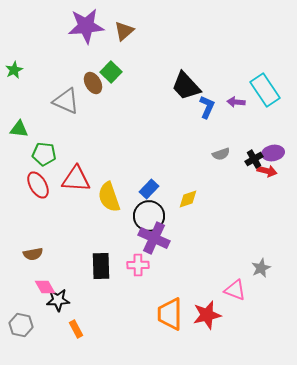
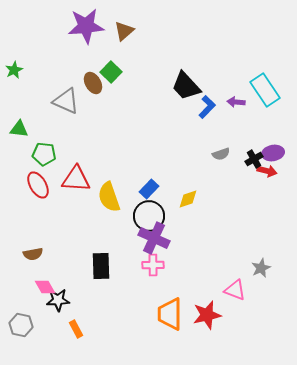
blue L-shape: rotated 20 degrees clockwise
pink cross: moved 15 px right
